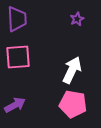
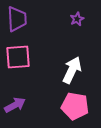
pink pentagon: moved 2 px right, 2 px down
